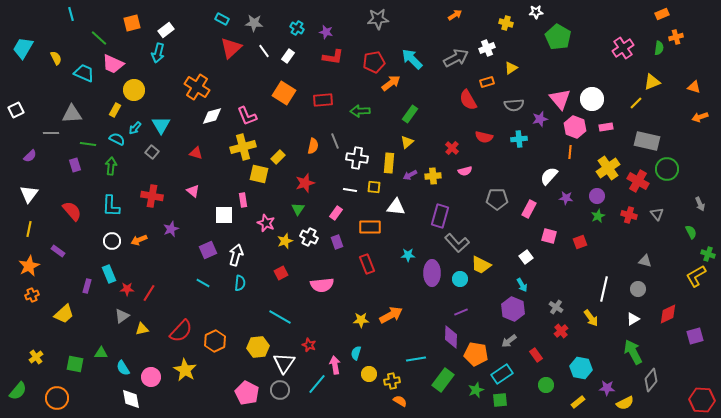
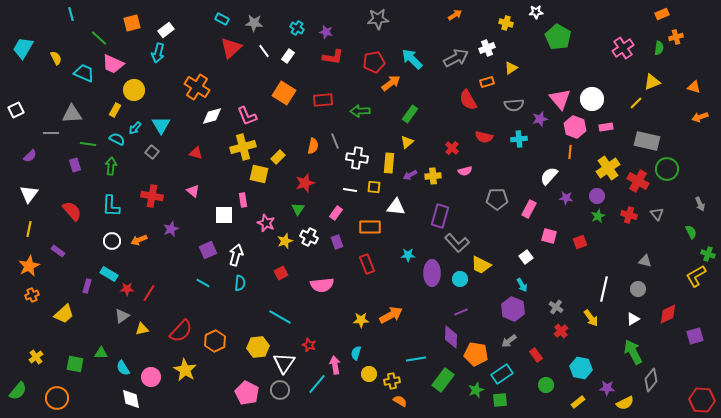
cyan rectangle at (109, 274): rotated 36 degrees counterclockwise
